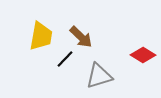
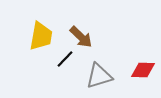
red diamond: moved 15 px down; rotated 30 degrees counterclockwise
